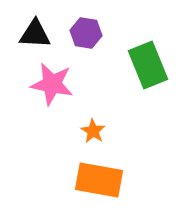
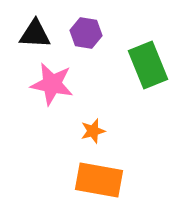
orange star: rotated 25 degrees clockwise
